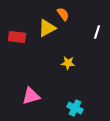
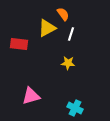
white line: moved 26 px left, 2 px down
red rectangle: moved 2 px right, 7 px down
